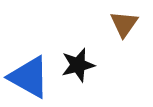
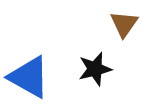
black star: moved 17 px right, 4 px down
